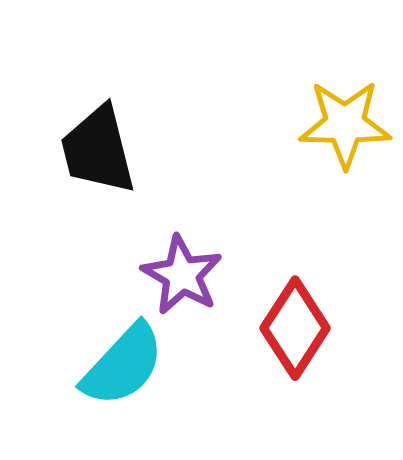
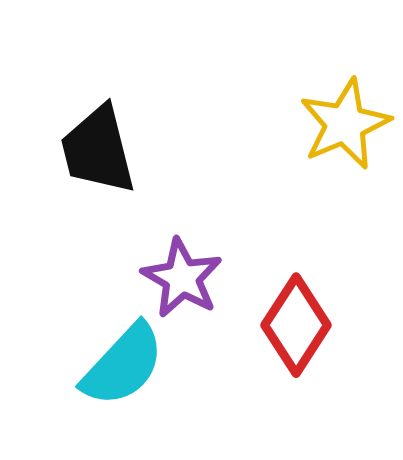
yellow star: rotated 24 degrees counterclockwise
purple star: moved 3 px down
red diamond: moved 1 px right, 3 px up
